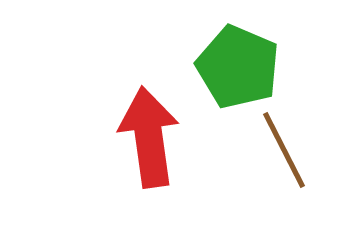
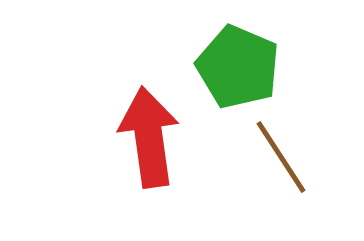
brown line: moved 3 px left, 7 px down; rotated 6 degrees counterclockwise
